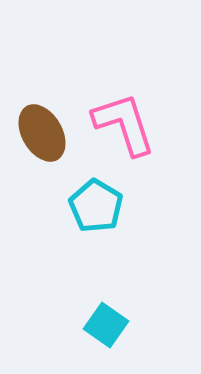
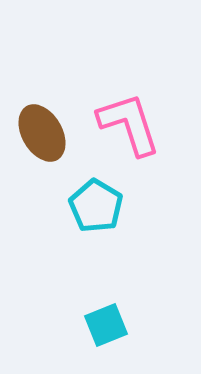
pink L-shape: moved 5 px right
cyan square: rotated 33 degrees clockwise
